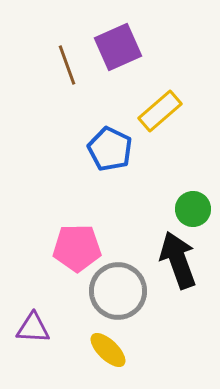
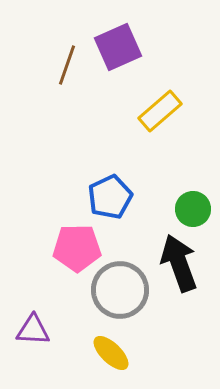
brown line: rotated 39 degrees clockwise
blue pentagon: moved 48 px down; rotated 21 degrees clockwise
black arrow: moved 1 px right, 3 px down
gray circle: moved 2 px right, 1 px up
purple triangle: moved 2 px down
yellow ellipse: moved 3 px right, 3 px down
